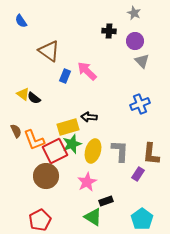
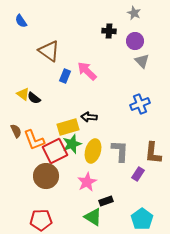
brown L-shape: moved 2 px right, 1 px up
red pentagon: moved 1 px right; rotated 25 degrees clockwise
